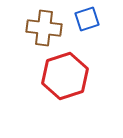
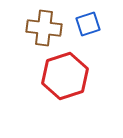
blue square: moved 1 px right, 5 px down
